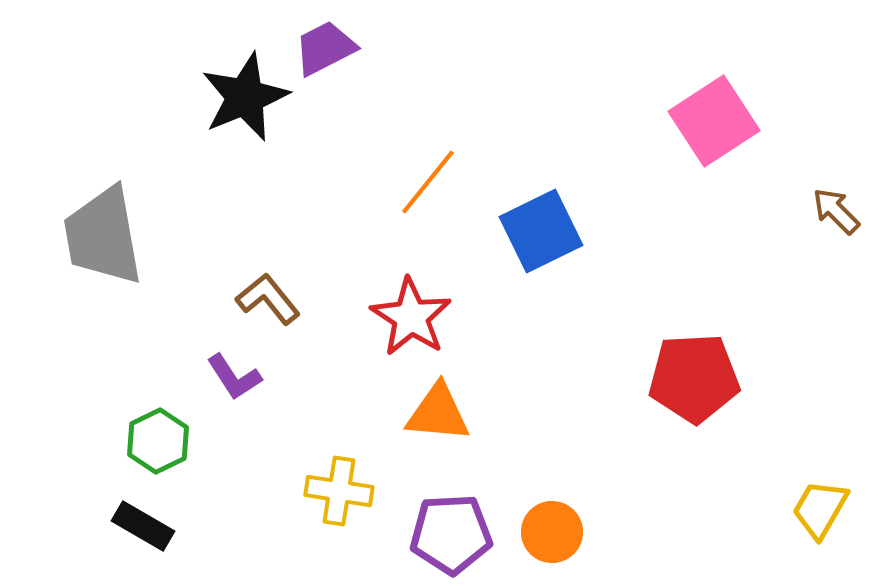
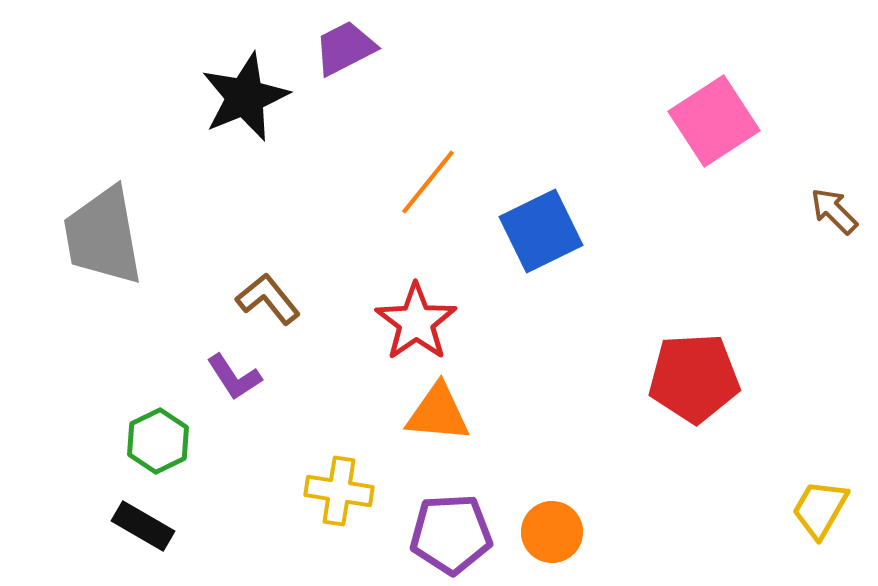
purple trapezoid: moved 20 px right
brown arrow: moved 2 px left
red star: moved 5 px right, 5 px down; rotated 4 degrees clockwise
